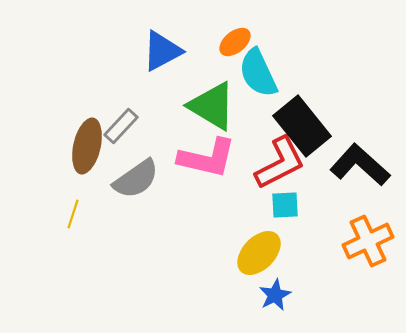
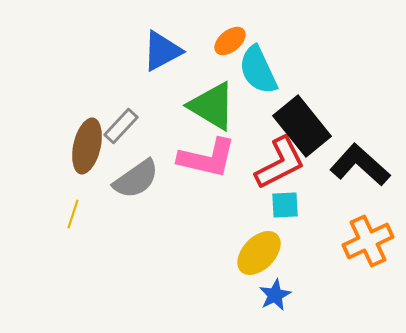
orange ellipse: moved 5 px left, 1 px up
cyan semicircle: moved 3 px up
